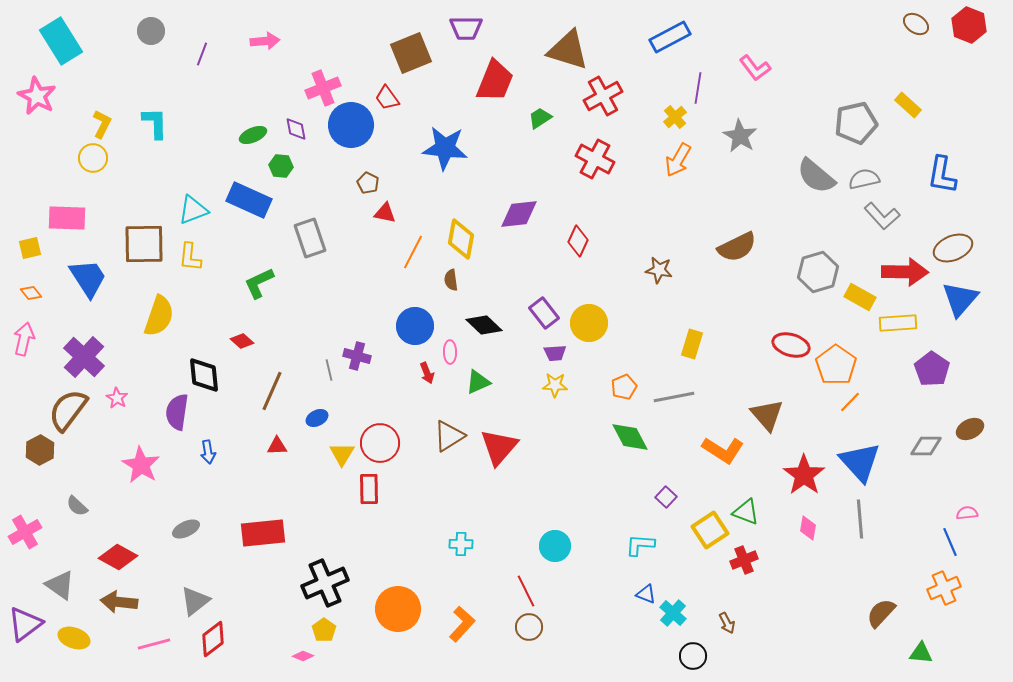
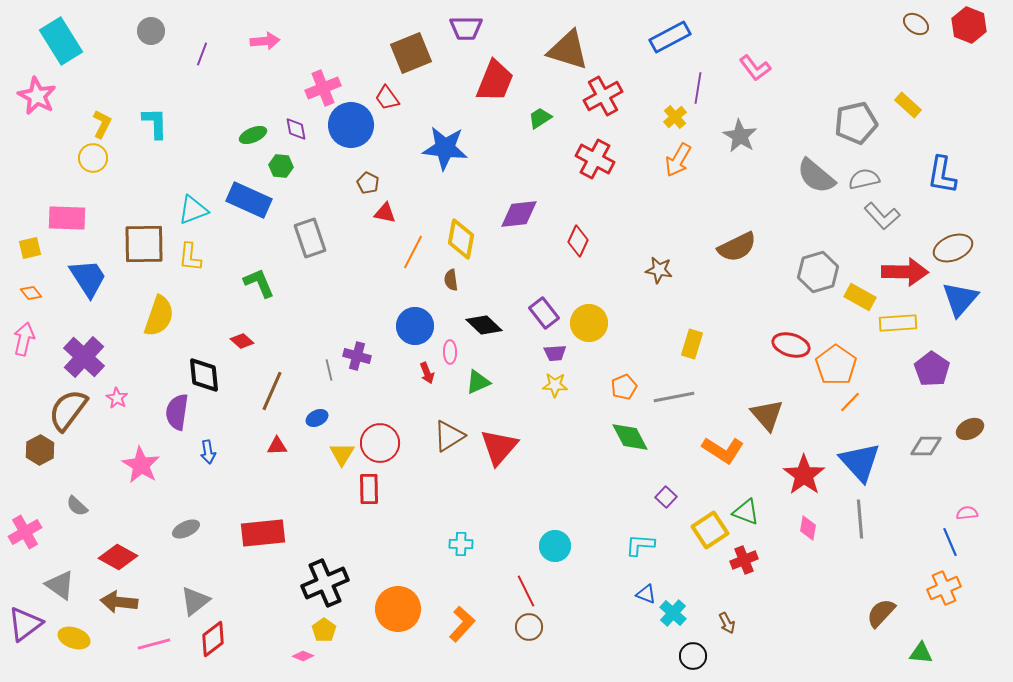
green L-shape at (259, 283): rotated 92 degrees clockwise
